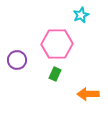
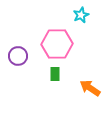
purple circle: moved 1 px right, 4 px up
green rectangle: rotated 24 degrees counterclockwise
orange arrow: moved 2 px right, 6 px up; rotated 35 degrees clockwise
